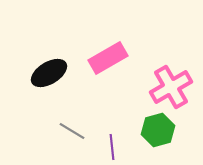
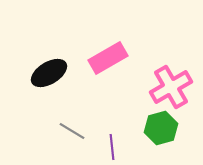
green hexagon: moved 3 px right, 2 px up
